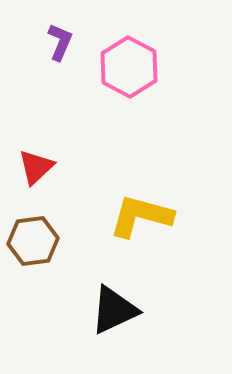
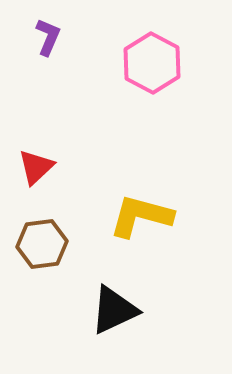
purple L-shape: moved 12 px left, 5 px up
pink hexagon: moved 23 px right, 4 px up
brown hexagon: moved 9 px right, 3 px down
